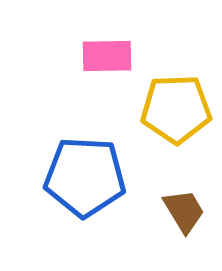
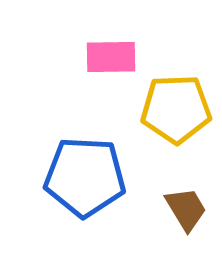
pink rectangle: moved 4 px right, 1 px down
brown trapezoid: moved 2 px right, 2 px up
